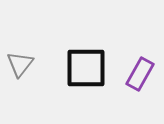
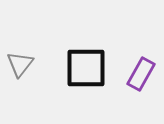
purple rectangle: moved 1 px right
